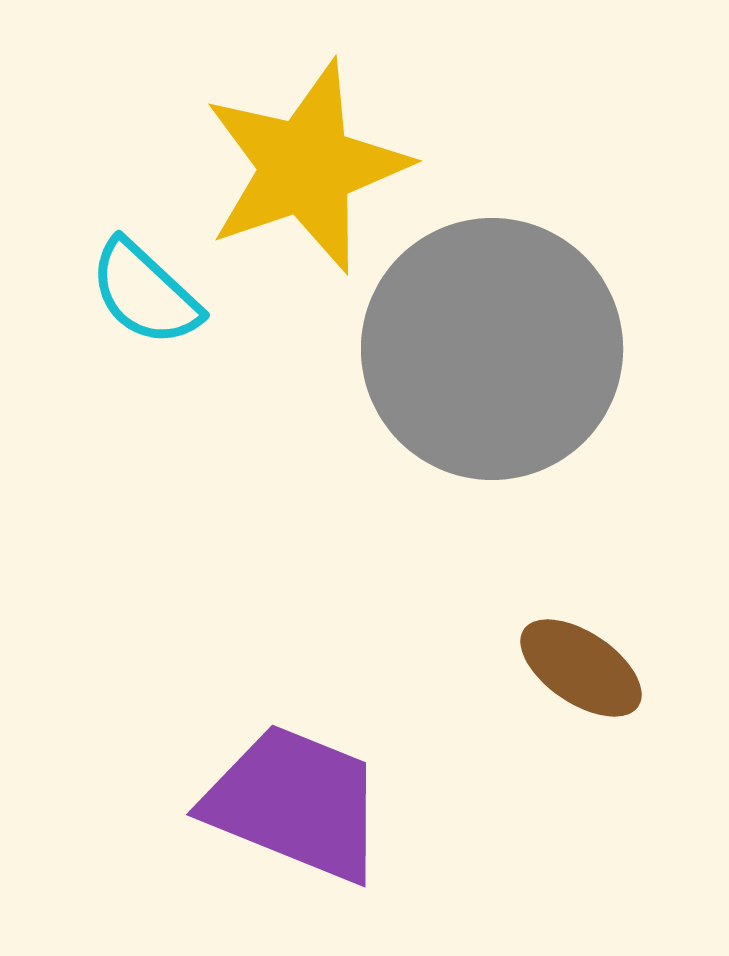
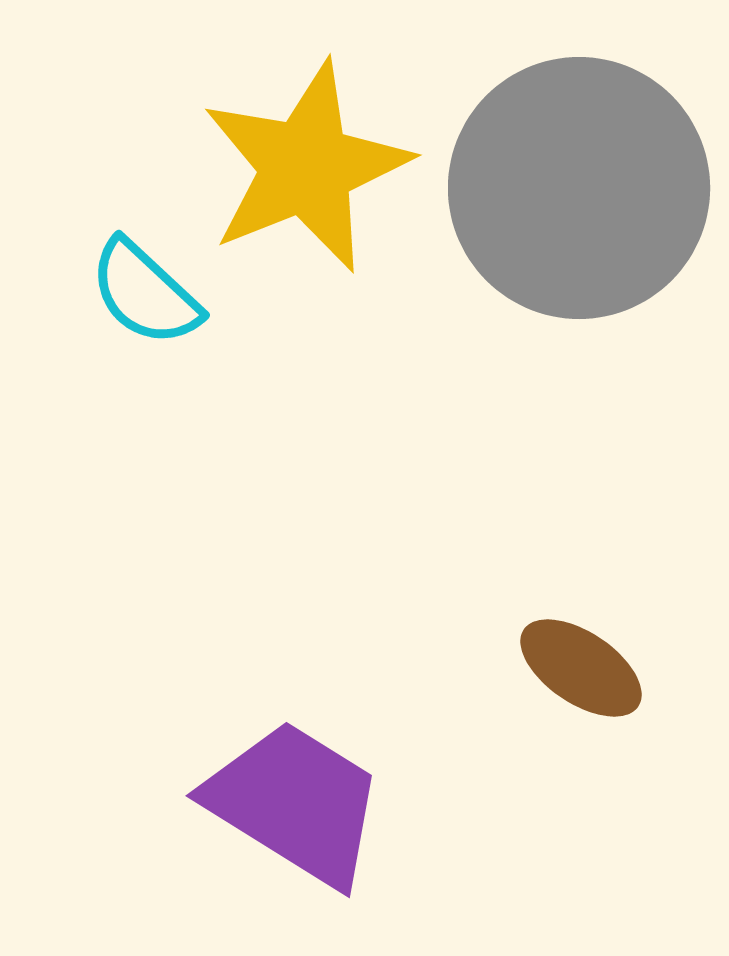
yellow star: rotated 3 degrees counterclockwise
gray circle: moved 87 px right, 161 px up
purple trapezoid: rotated 10 degrees clockwise
